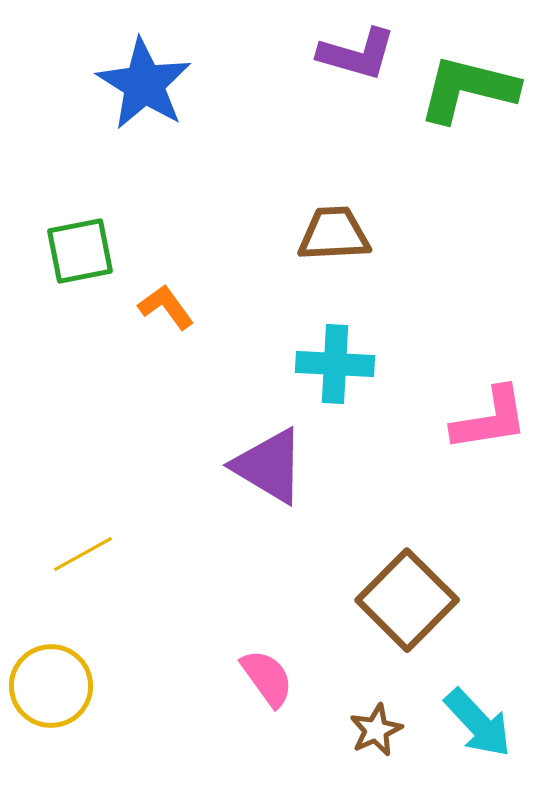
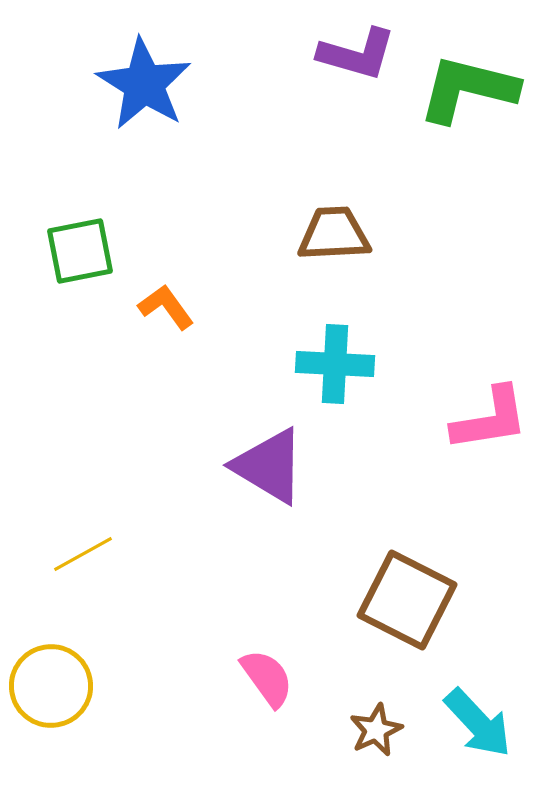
brown square: rotated 18 degrees counterclockwise
